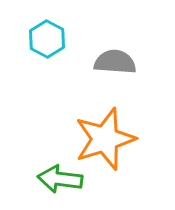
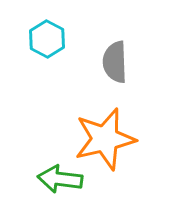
gray semicircle: rotated 96 degrees counterclockwise
orange star: rotated 4 degrees clockwise
